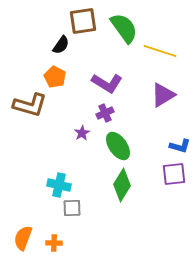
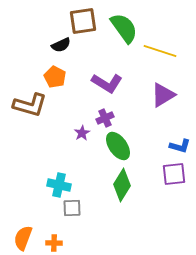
black semicircle: rotated 30 degrees clockwise
purple cross: moved 5 px down
